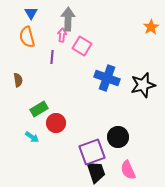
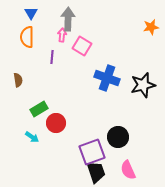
orange star: rotated 21 degrees clockwise
orange semicircle: rotated 15 degrees clockwise
